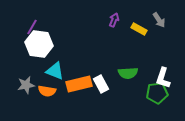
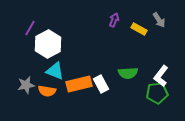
purple line: moved 2 px left, 1 px down
white hexagon: moved 9 px right; rotated 24 degrees clockwise
white L-shape: moved 2 px left, 2 px up; rotated 20 degrees clockwise
